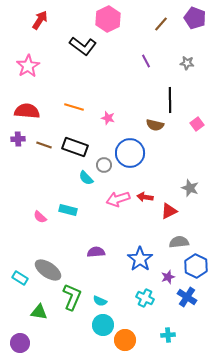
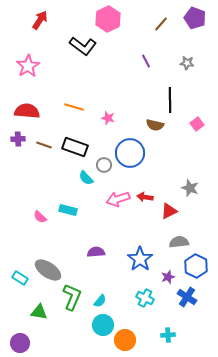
cyan semicircle at (100, 301): rotated 72 degrees counterclockwise
